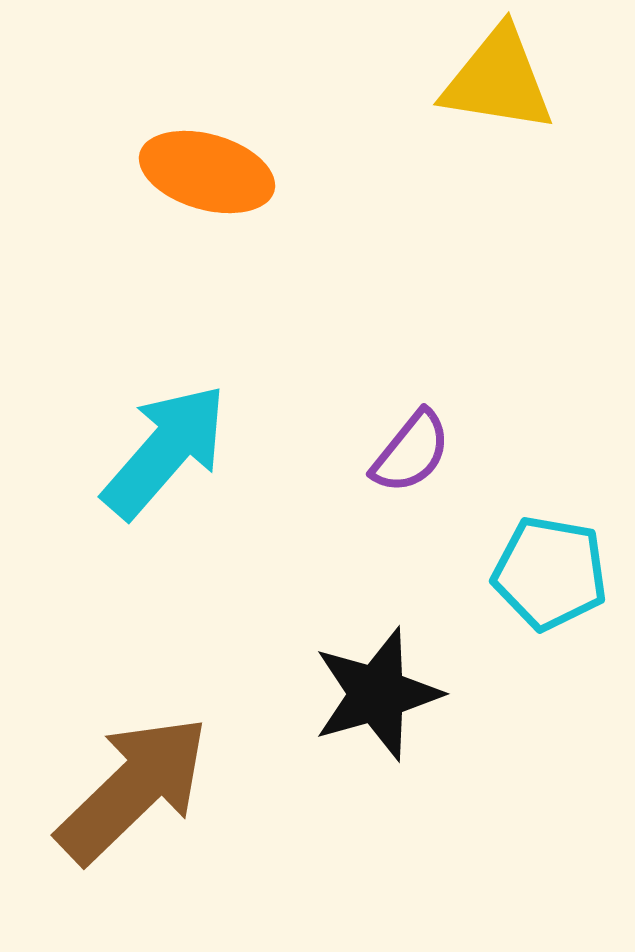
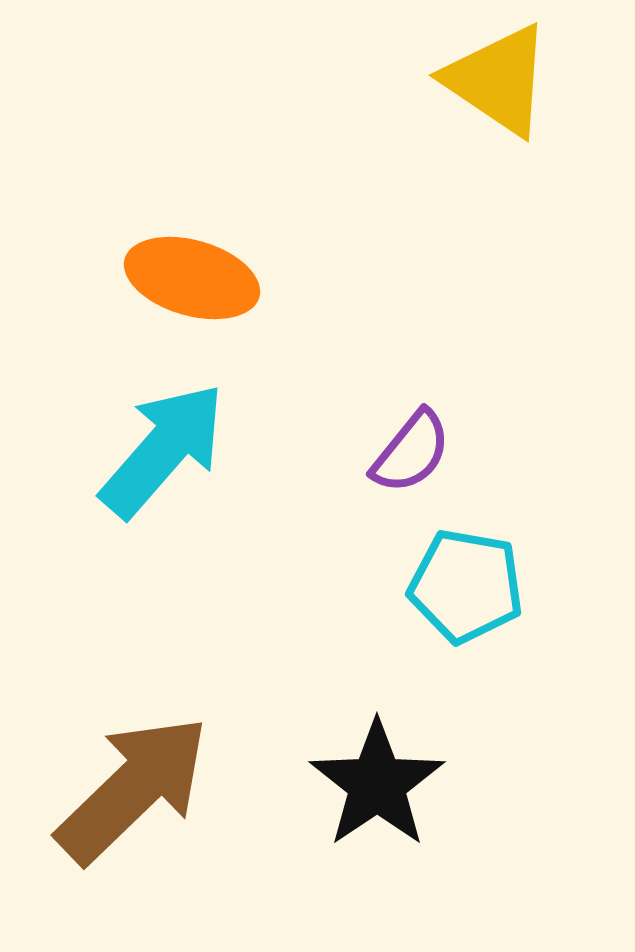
yellow triangle: rotated 25 degrees clockwise
orange ellipse: moved 15 px left, 106 px down
cyan arrow: moved 2 px left, 1 px up
cyan pentagon: moved 84 px left, 13 px down
black star: moved 90 px down; rotated 18 degrees counterclockwise
